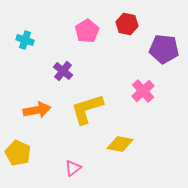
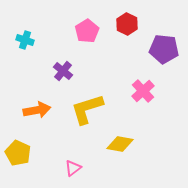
red hexagon: rotated 15 degrees clockwise
